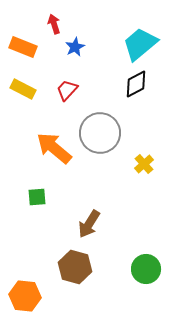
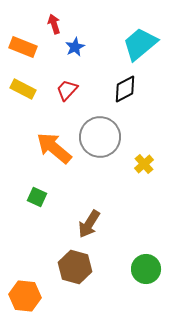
black diamond: moved 11 px left, 5 px down
gray circle: moved 4 px down
green square: rotated 30 degrees clockwise
